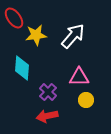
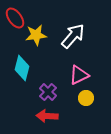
red ellipse: moved 1 px right
cyan diamond: rotated 10 degrees clockwise
pink triangle: moved 2 px up; rotated 25 degrees counterclockwise
yellow circle: moved 2 px up
red arrow: rotated 15 degrees clockwise
